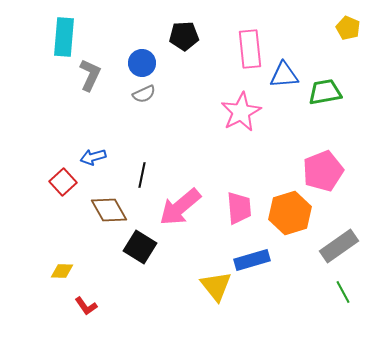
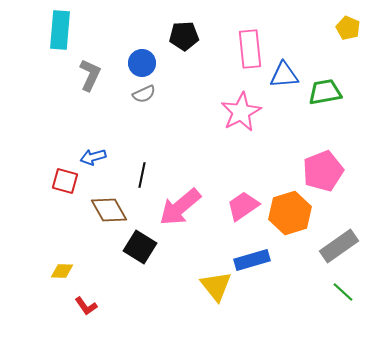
cyan rectangle: moved 4 px left, 7 px up
red square: moved 2 px right, 1 px up; rotated 32 degrees counterclockwise
pink trapezoid: moved 4 px right, 2 px up; rotated 120 degrees counterclockwise
green line: rotated 20 degrees counterclockwise
